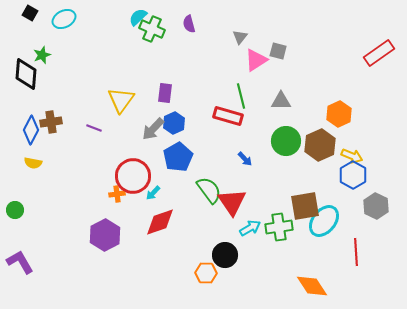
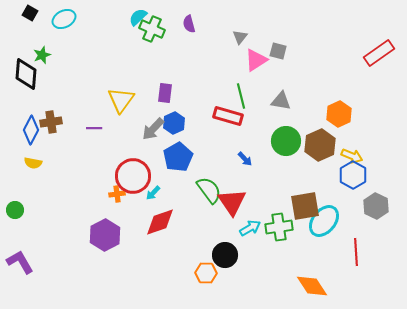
gray triangle at (281, 101): rotated 10 degrees clockwise
purple line at (94, 128): rotated 21 degrees counterclockwise
